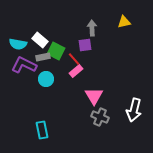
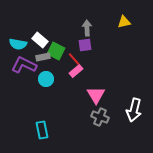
gray arrow: moved 5 px left
pink triangle: moved 2 px right, 1 px up
